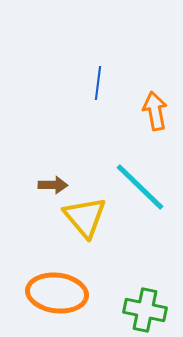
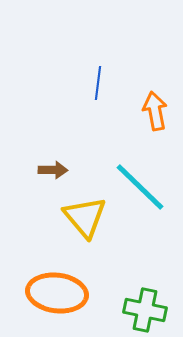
brown arrow: moved 15 px up
